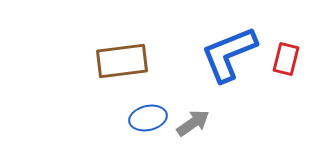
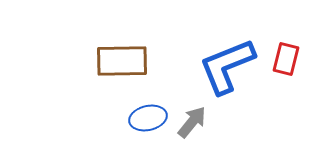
blue L-shape: moved 2 px left, 12 px down
brown rectangle: rotated 6 degrees clockwise
gray arrow: moved 1 px left, 1 px up; rotated 16 degrees counterclockwise
